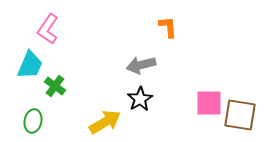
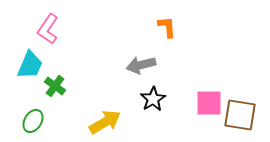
orange L-shape: moved 1 px left
black star: moved 13 px right
green ellipse: rotated 20 degrees clockwise
